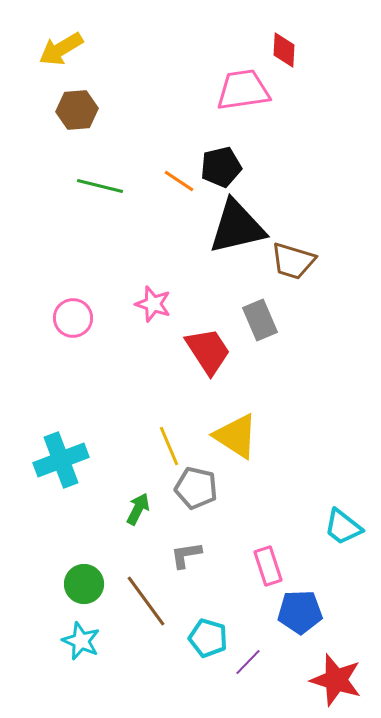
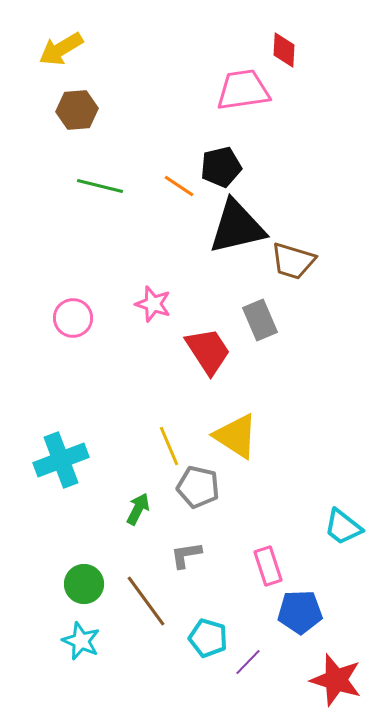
orange line: moved 5 px down
gray pentagon: moved 2 px right, 1 px up
